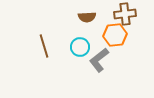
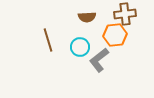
brown line: moved 4 px right, 6 px up
